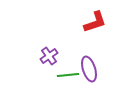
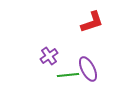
red L-shape: moved 3 px left
purple ellipse: moved 1 px left; rotated 10 degrees counterclockwise
